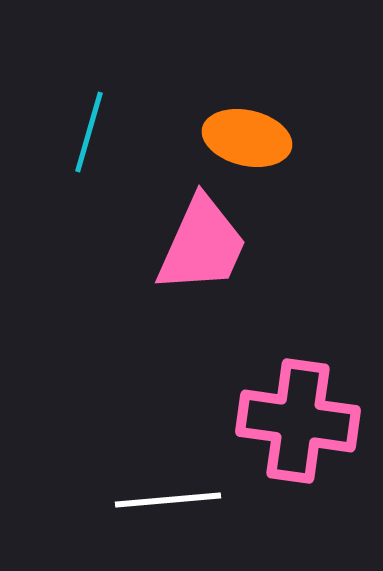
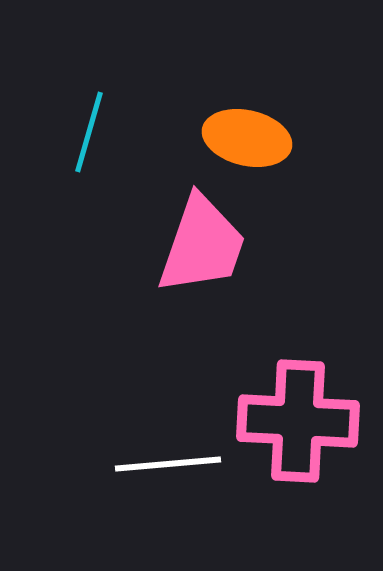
pink trapezoid: rotated 5 degrees counterclockwise
pink cross: rotated 5 degrees counterclockwise
white line: moved 36 px up
